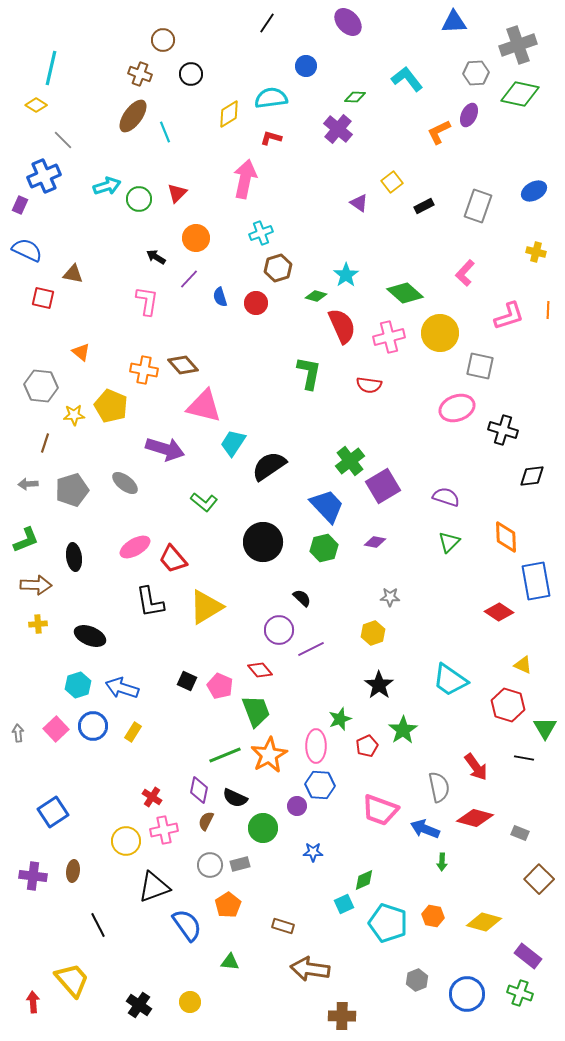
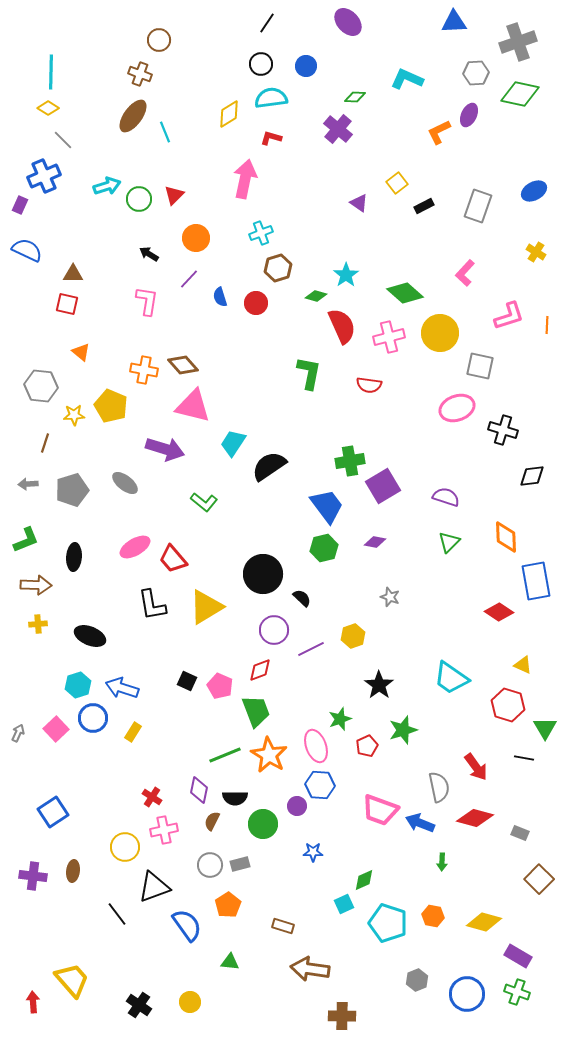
brown circle at (163, 40): moved 4 px left
gray cross at (518, 45): moved 3 px up
cyan line at (51, 68): moved 4 px down; rotated 12 degrees counterclockwise
black circle at (191, 74): moved 70 px right, 10 px up
cyan L-shape at (407, 79): rotated 28 degrees counterclockwise
yellow diamond at (36, 105): moved 12 px right, 3 px down
yellow square at (392, 182): moved 5 px right, 1 px down
red triangle at (177, 193): moved 3 px left, 2 px down
yellow cross at (536, 252): rotated 18 degrees clockwise
black arrow at (156, 257): moved 7 px left, 3 px up
brown triangle at (73, 274): rotated 10 degrees counterclockwise
red square at (43, 298): moved 24 px right, 6 px down
orange line at (548, 310): moved 1 px left, 15 px down
pink triangle at (204, 406): moved 11 px left
green cross at (350, 461): rotated 28 degrees clockwise
blue trapezoid at (327, 506): rotated 6 degrees clockwise
black circle at (263, 542): moved 32 px down
black ellipse at (74, 557): rotated 12 degrees clockwise
gray star at (390, 597): rotated 18 degrees clockwise
black L-shape at (150, 602): moved 2 px right, 3 px down
purple circle at (279, 630): moved 5 px left
yellow hexagon at (373, 633): moved 20 px left, 3 px down
red diamond at (260, 670): rotated 70 degrees counterclockwise
cyan trapezoid at (450, 680): moved 1 px right, 2 px up
blue circle at (93, 726): moved 8 px up
green star at (403, 730): rotated 16 degrees clockwise
gray arrow at (18, 733): rotated 30 degrees clockwise
pink ellipse at (316, 746): rotated 20 degrees counterclockwise
orange star at (269, 755): rotated 12 degrees counterclockwise
black semicircle at (235, 798): rotated 25 degrees counterclockwise
brown semicircle at (206, 821): moved 6 px right
green circle at (263, 828): moved 4 px up
blue arrow at (425, 829): moved 5 px left, 6 px up
yellow circle at (126, 841): moved 1 px left, 6 px down
black line at (98, 925): moved 19 px right, 11 px up; rotated 10 degrees counterclockwise
purple rectangle at (528, 956): moved 10 px left; rotated 8 degrees counterclockwise
green cross at (520, 993): moved 3 px left, 1 px up
